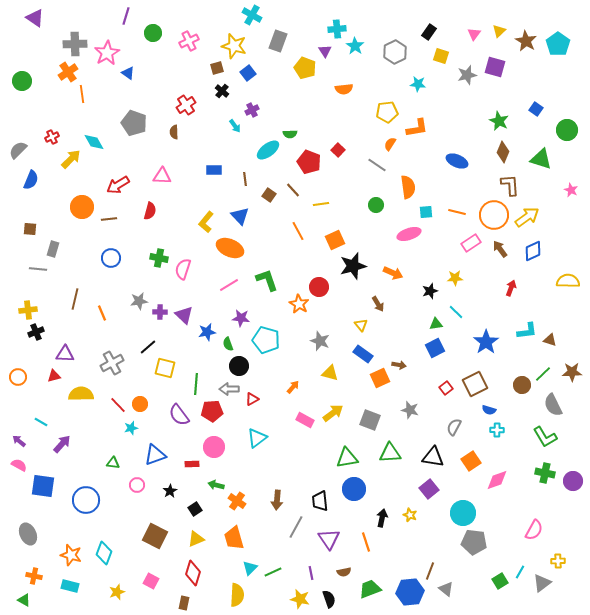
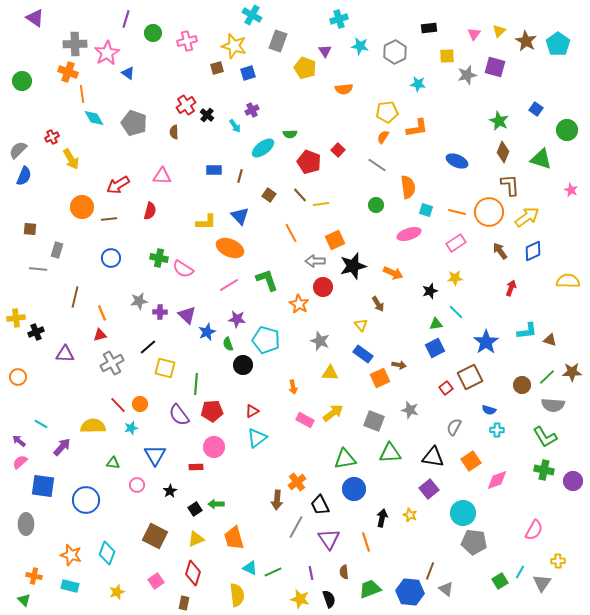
purple line at (126, 16): moved 3 px down
cyan cross at (337, 29): moved 2 px right, 10 px up; rotated 12 degrees counterclockwise
black rectangle at (429, 32): moved 4 px up; rotated 49 degrees clockwise
pink cross at (189, 41): moved 2 px left; rotated 12 degrees clockwise
cyan star at (355, 46): moved 5 px right; rotated 24 degrees counterclockwise
yellow square at (441, 56): moved 6 px right; rotated 21 degrees counterclockwise
orange cross at (68, 72): rotated 36 degrees counterclockwise
blue square at (248, 73): rotated 21 degrees clockwise
black cross at (222, 91): moved 15 px left, 24 px down
cyan diamond at (94, 142): moved 24 px up
orange semicircle at (390, 144): moved 7 px left, 7 px up
cyan ellipse at (268, 150): moved 5 px left, 2 px up
yellow arrow at (71, 159): rotated 105 degrees clockwise
brown line at (245, 179): moved 5 px left, 3 px up; rotated 24 degrees clockwise
blue semicircle at (31, 180): moved 7 px left, 4 px up
brown line at (293, 190): moved 7 px right, 5 px down
cyan square at (426, 212): moved 2 px up; rotated 24 degrees clockwise
orange circle at (494, 215): moved 5 px left, 3 px up
yellow L-shape at (206, 222): rotated 130 degrees counterclockwise
orange line at (298, 231): moved 7 px left, 2 px down
pink rectangle at (471, 243): moved 15 px left
gray rectangle at (53, 249): moved 4 px right, 1 px down
brown arrow at (500, 249): moved 2 px down
pink semicircle at (183, 269): rotated 75 degrees counterclockwise
red circle at (319, 287): moved 4 px right
brown line at (75, 299): moved 2 px up
yellow cross at (28, 310): moved 12 px left, 8 px down
purple triangle at (184, 315): moved 3 px right
purple star at (241, 318): moved 4 px left, 1 px down
blue star at (207, 332): rotated 12 degrees counterclockwise
black circle at (239, 366): moved 4 px right, 1 px up
yellow triangle at (330, 373): rotated 12 degrees counterclockwise
green line at (543, 374): moved 4 px right, 3 px down
red triangle at (54, 376): moved 46 px right, 41 px up
brown square at (475, 384): moved 5 px left, 7 px up
orange arrow at (293, 387): rotated 128 degrees clockwise
gray arrow at (229, 389): moved 86 px right, 128 px up
yellow semicircle at (81, 394): moved 12 px right, 32 px down
red triangle at (252, 399): moved 12 px down
gray semicircle at (553, 405): rotated 60 degrees counterclockwise
gray square at (370, 420): moved 4 px right, 1 px down
cyan line at (41, 422): moved 2 px down
purple arrow at (62, 444): moved 3 px down
blue triangle at (155, 455): rotated 40 degrees counterclockwise
green triangle at (347, 458): moved 2 px left, 1 px down
red rectangle at (192, 464): moved 4 px right, 3 px down
pink semicircle at (19, 465): moved 1 px right, 3 px up; rotated 70 degrees counterclockwise
green cross at (545, 473): moved 1 px left, 3 px up
green arrow at (216, 485): moved 19 px down; rotated 14 degrees counterclockwise
orange cross at (237, 501): moved 60 px right, 19 px up; rotated 18 degrees clockwise
black trapezoid at (320, 501): moved 4 px down; rotated 20 degrees counterclockwise
gray ellipse at (28, 534): moved 2 px left, 10 px up; rotated 25 degrees clockwise
cyan diamond at (104, 553): moved 3 px right
cyan triangle at (250, 568): rotated 49 degrees counterclockwise
brown semicircle at (344, 572): rotated 96 degrees clockwise
pink square at (151, 581): moved 5 px right; rotated 28 degrees clockwise
gray triangle at (542, 583): rotated 18 degrees counterclockwise
blue hexagon at (410, 592): rotated 12 degrees clockwise
yellow semicircle at (237, 595): rotated 10 degrees counterclockwise
green triangle at (24, 600): rotated 16 degrees clockwise
